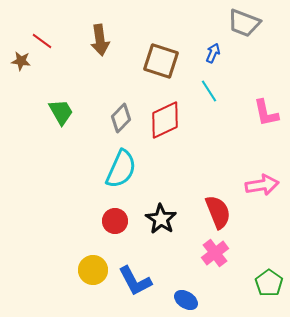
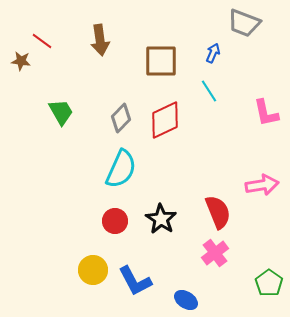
brown square: rotated 18 degrees counterclockwise
